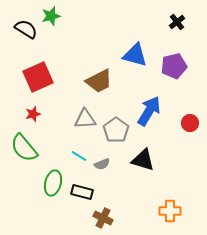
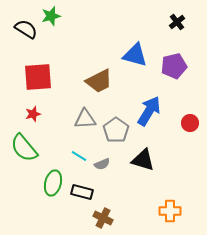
red square: rotated 20 degrees clockwise
